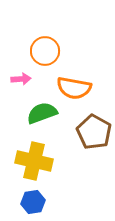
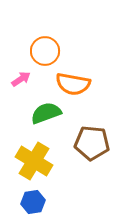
pink arrow: rotated 30 degrees counterclockwise
orange semicircle: moved 1 px left, 4 px up
green semicircle: moved 4 px right
brown pentagon: moved 2 px left, 11 px down; rotated 24 degrees counterclockwise
yellow cross: rotated 18 degrees clockwise
